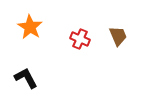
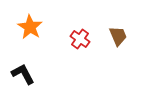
red cross: rotated 12 degrees clockwise
black L-shape: moved 3 px left, 4 px up
